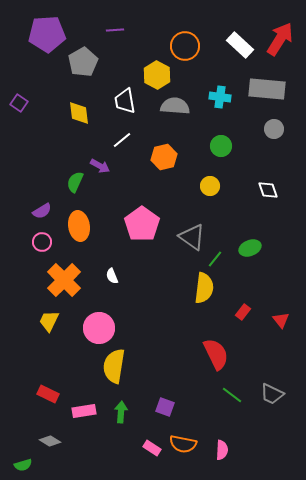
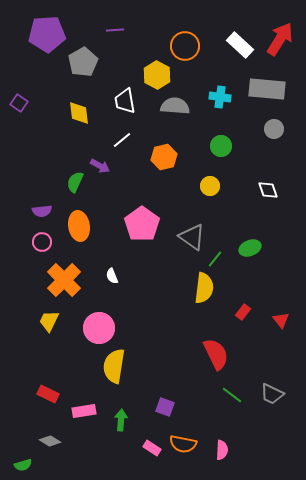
purple semicircle at (42, 211): rotated 24 degrees clockwise
green arrow at (121, 412): moved 8 px down
